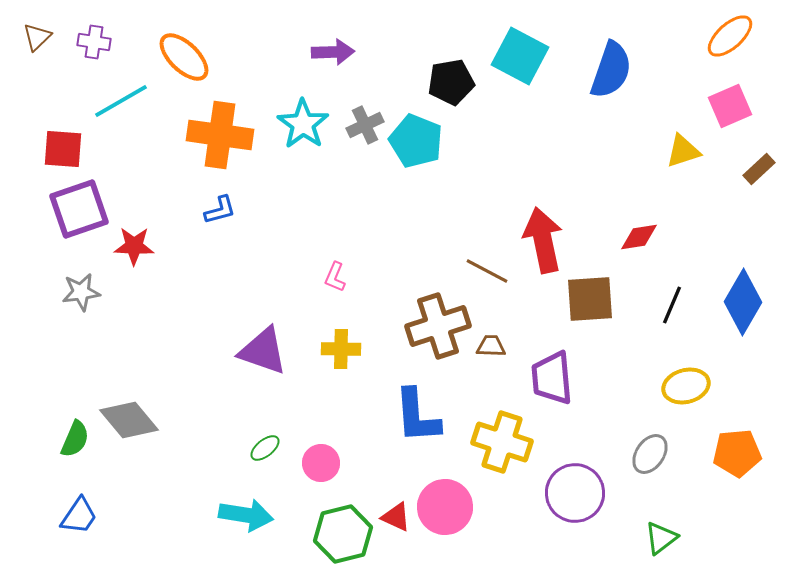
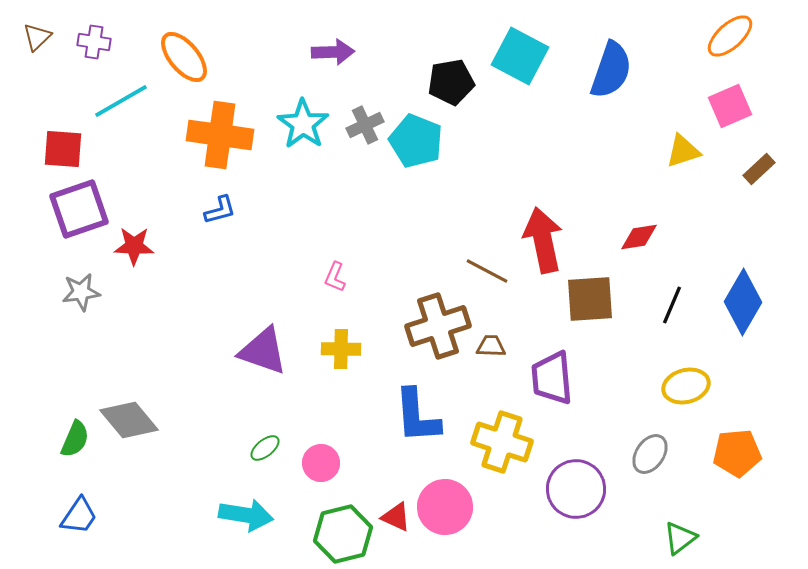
orange ellipse at (184, 57): rotated 6 degrees clockwise
purple circle at (575, 493): moved 1 px right, 4 px up
green triangle at (661, 538): moved 19 px right
